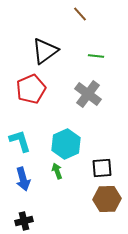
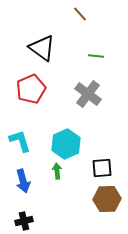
black triangle: moved 3 px left, 3 px up; rotated 48 degrees counterclockwise
green arrow: rotated 14 degrees clockwise
blue arrow: moved 2 px down
